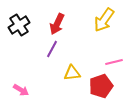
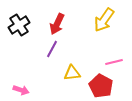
red pentagon: rotated 25 degrees counterclockwise
pink arrow: rotated 14 degrees counterclockwise
